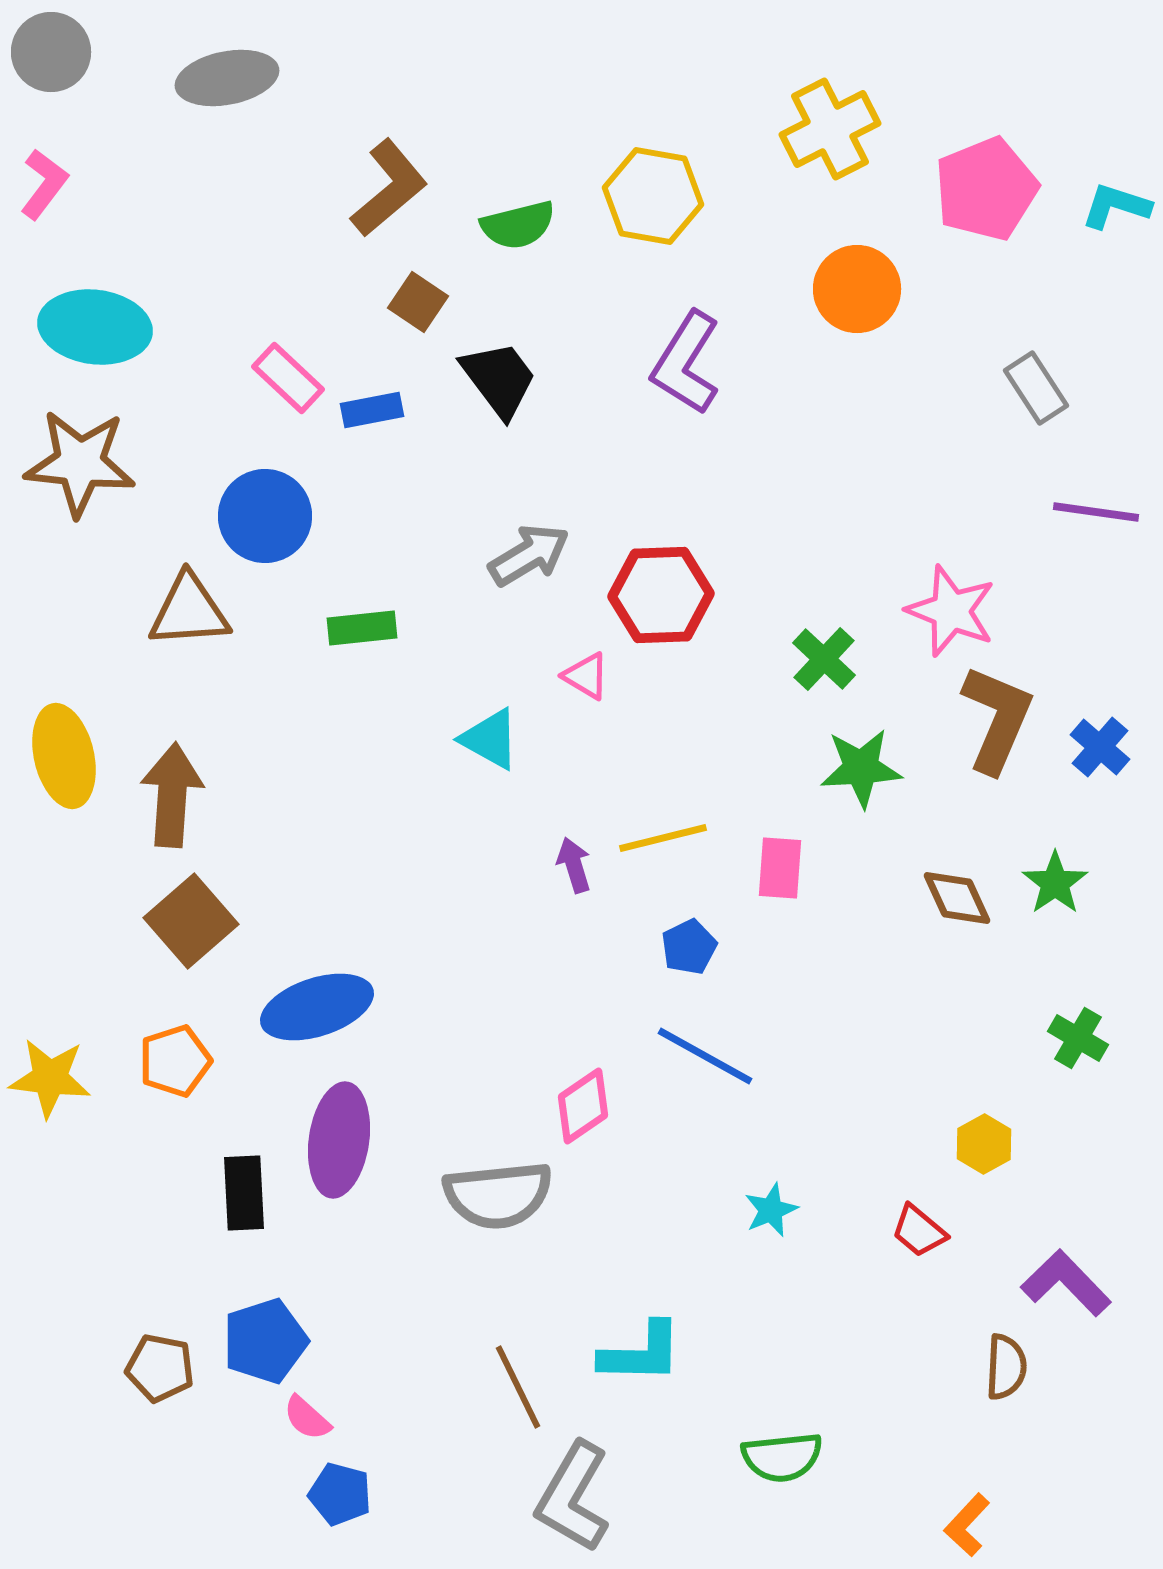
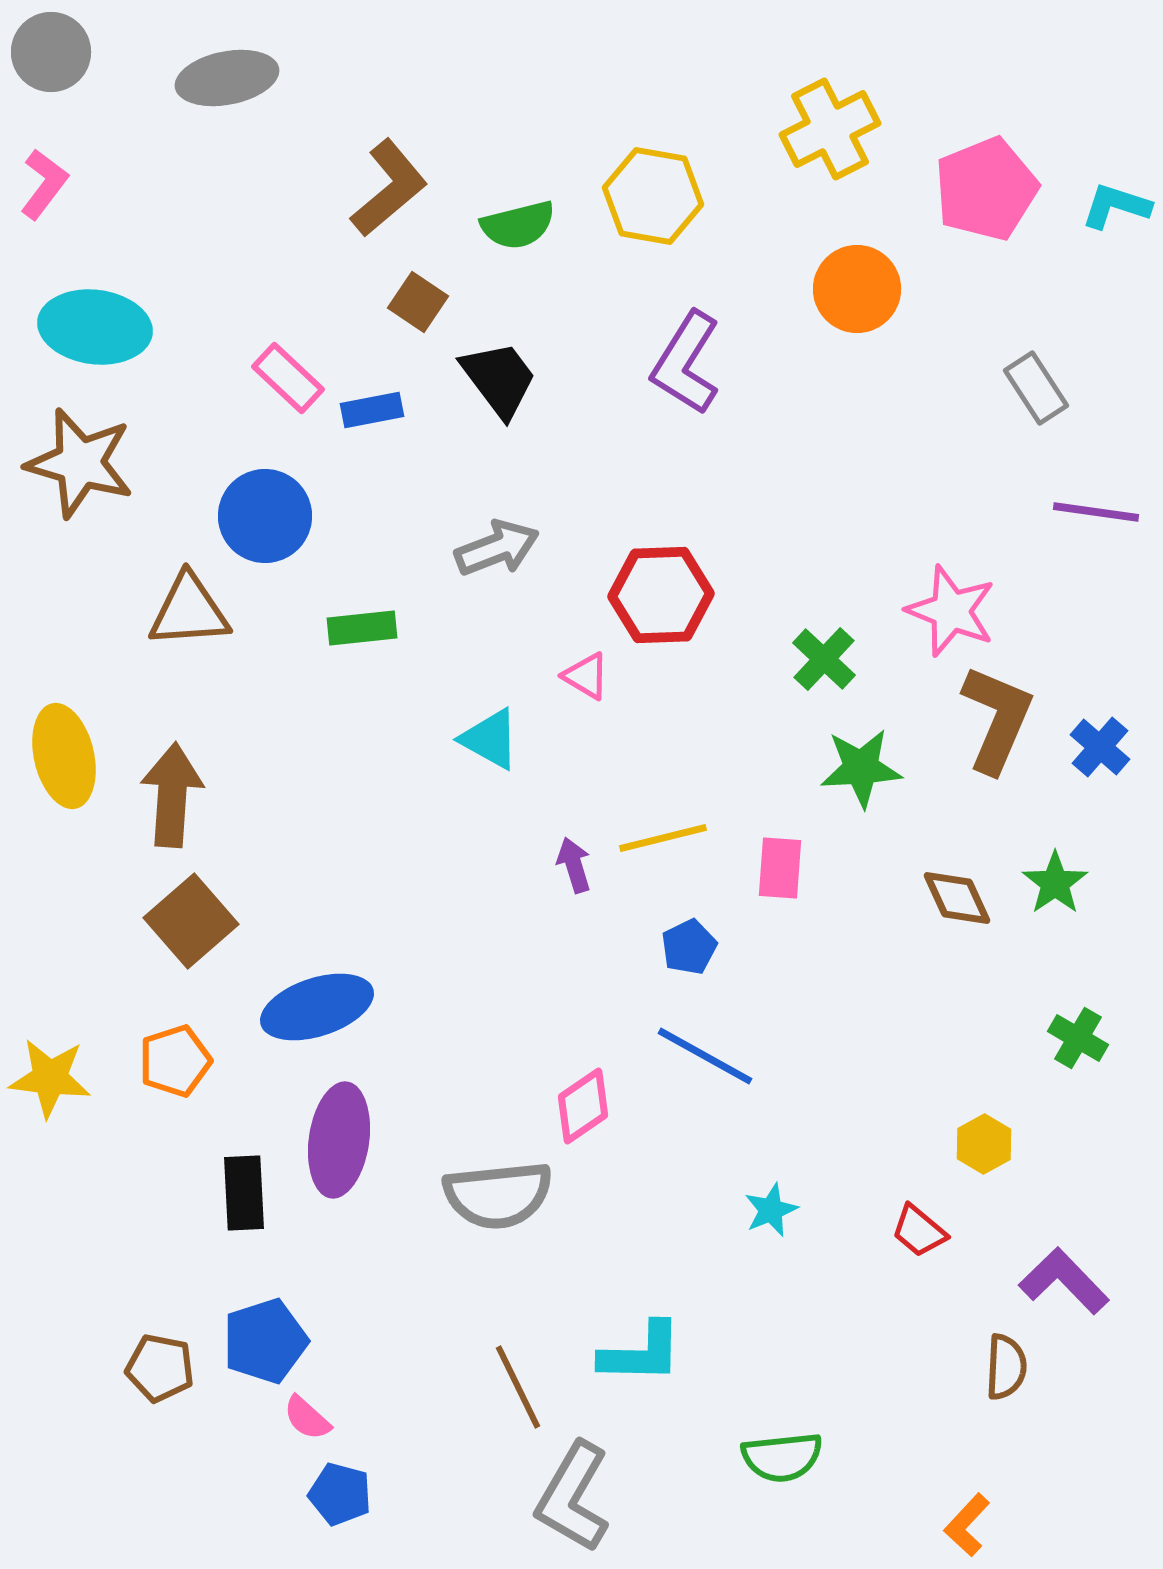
brown star at (80, 463): rotated 10 degrees clockwise
gray arrow at (529, 555): moved 32 px left, 7 px up; rotated 10 degrees clockwise
purple L-shape at (1066, 1283): moved 2 px left, 2 px up
